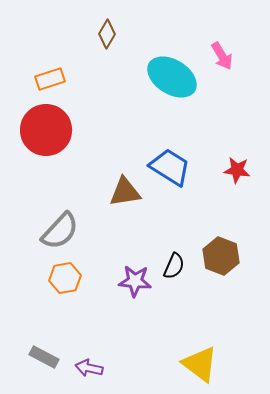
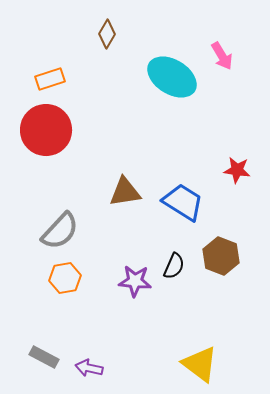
blue trapezoid: moved 13 px right, 35 px down
